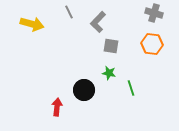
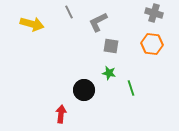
gray L-shape: rotated 20 degrees clockwise
red arrow: moved 4 px right, 7 px down
